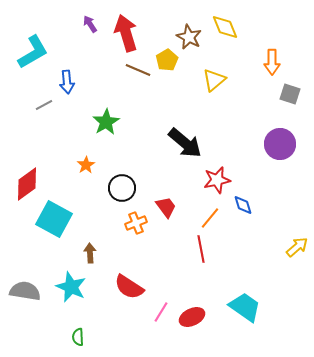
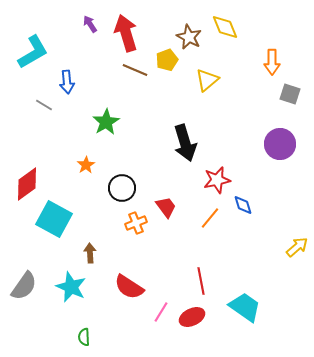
yellow pentagon: rotated 10 degrees clockwise
brown line: moved 3 px left
yellow triangle: moved 7 px left
gray line: rotated 60 degrees clockwise
black arrow: rotated 33 degrees clockwise
red line: moved 32 px down
gray semicircle: moved 1 px left, 5 px up; rotated 116 degrees clockwise
green semicircle: moved 6 px right
